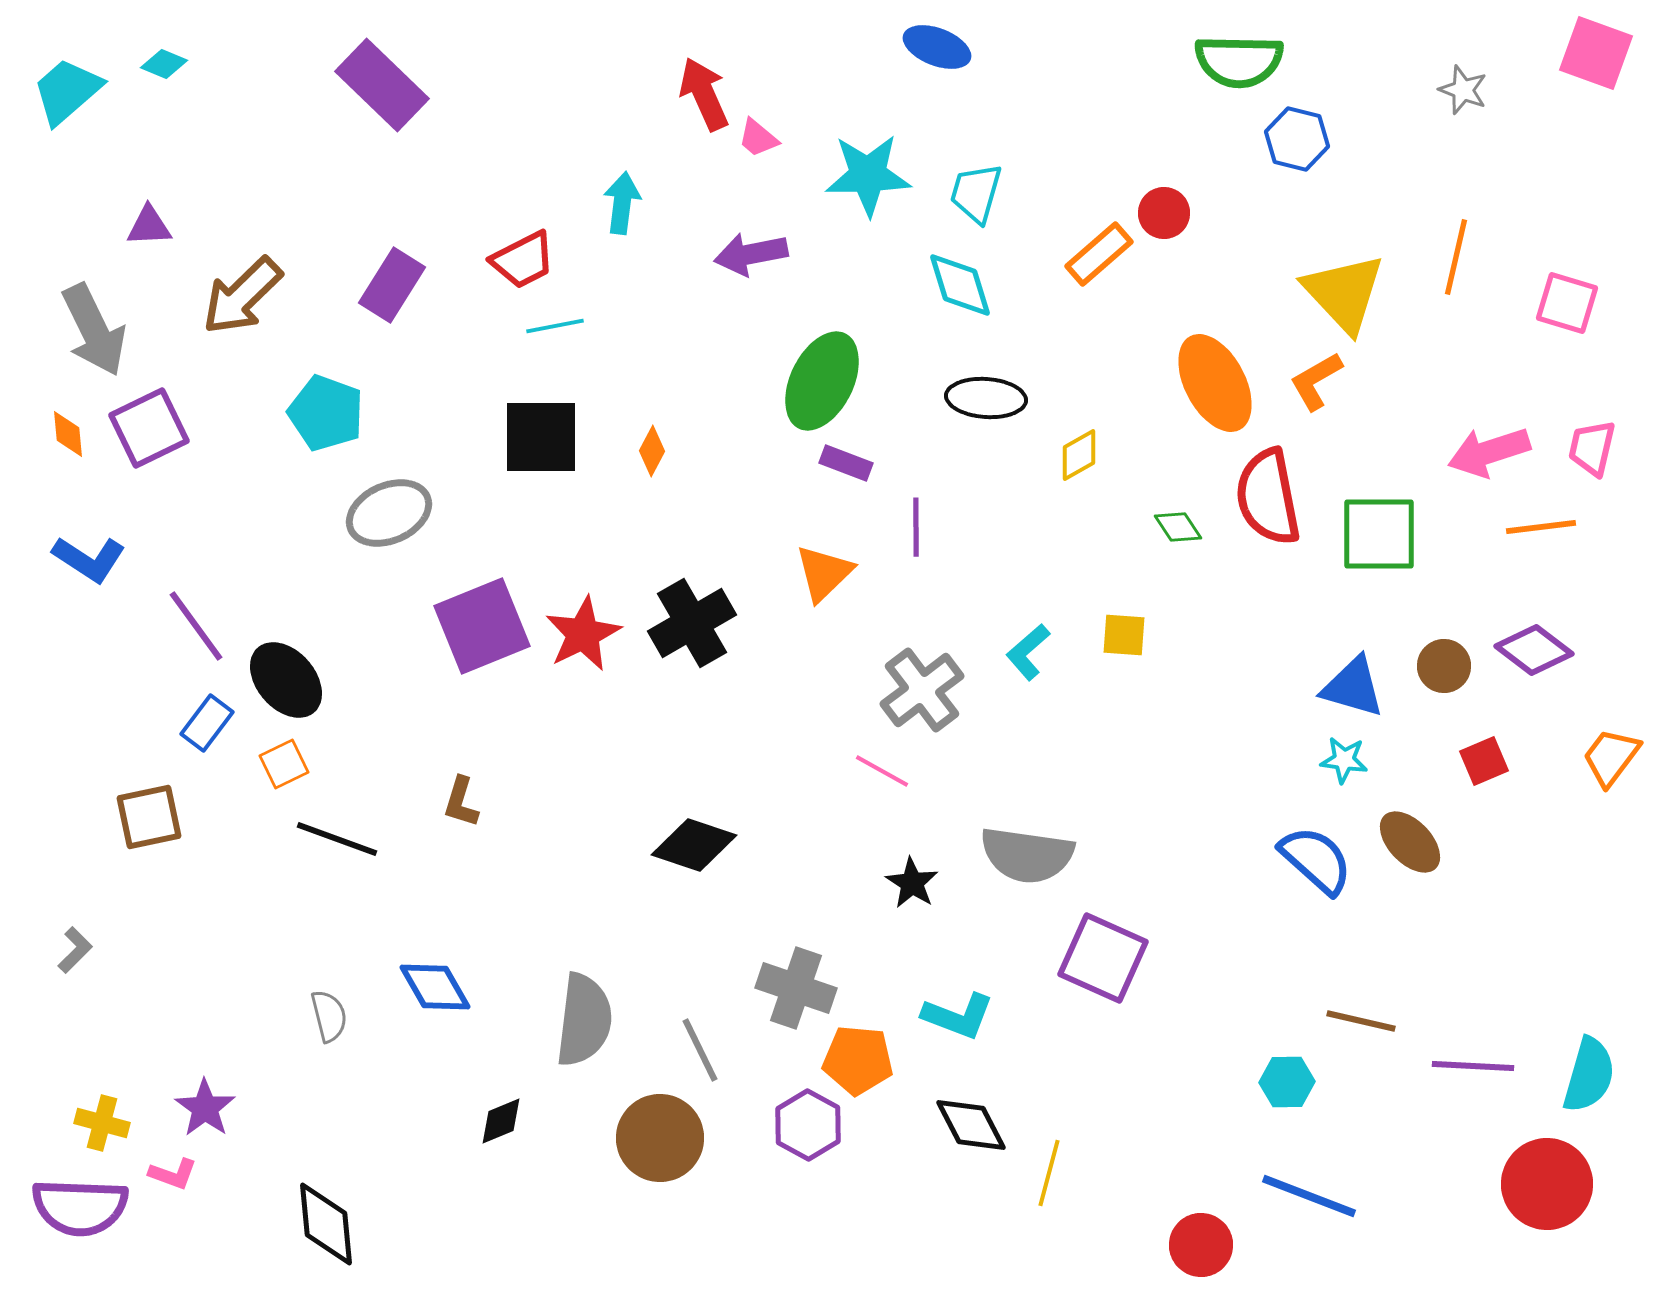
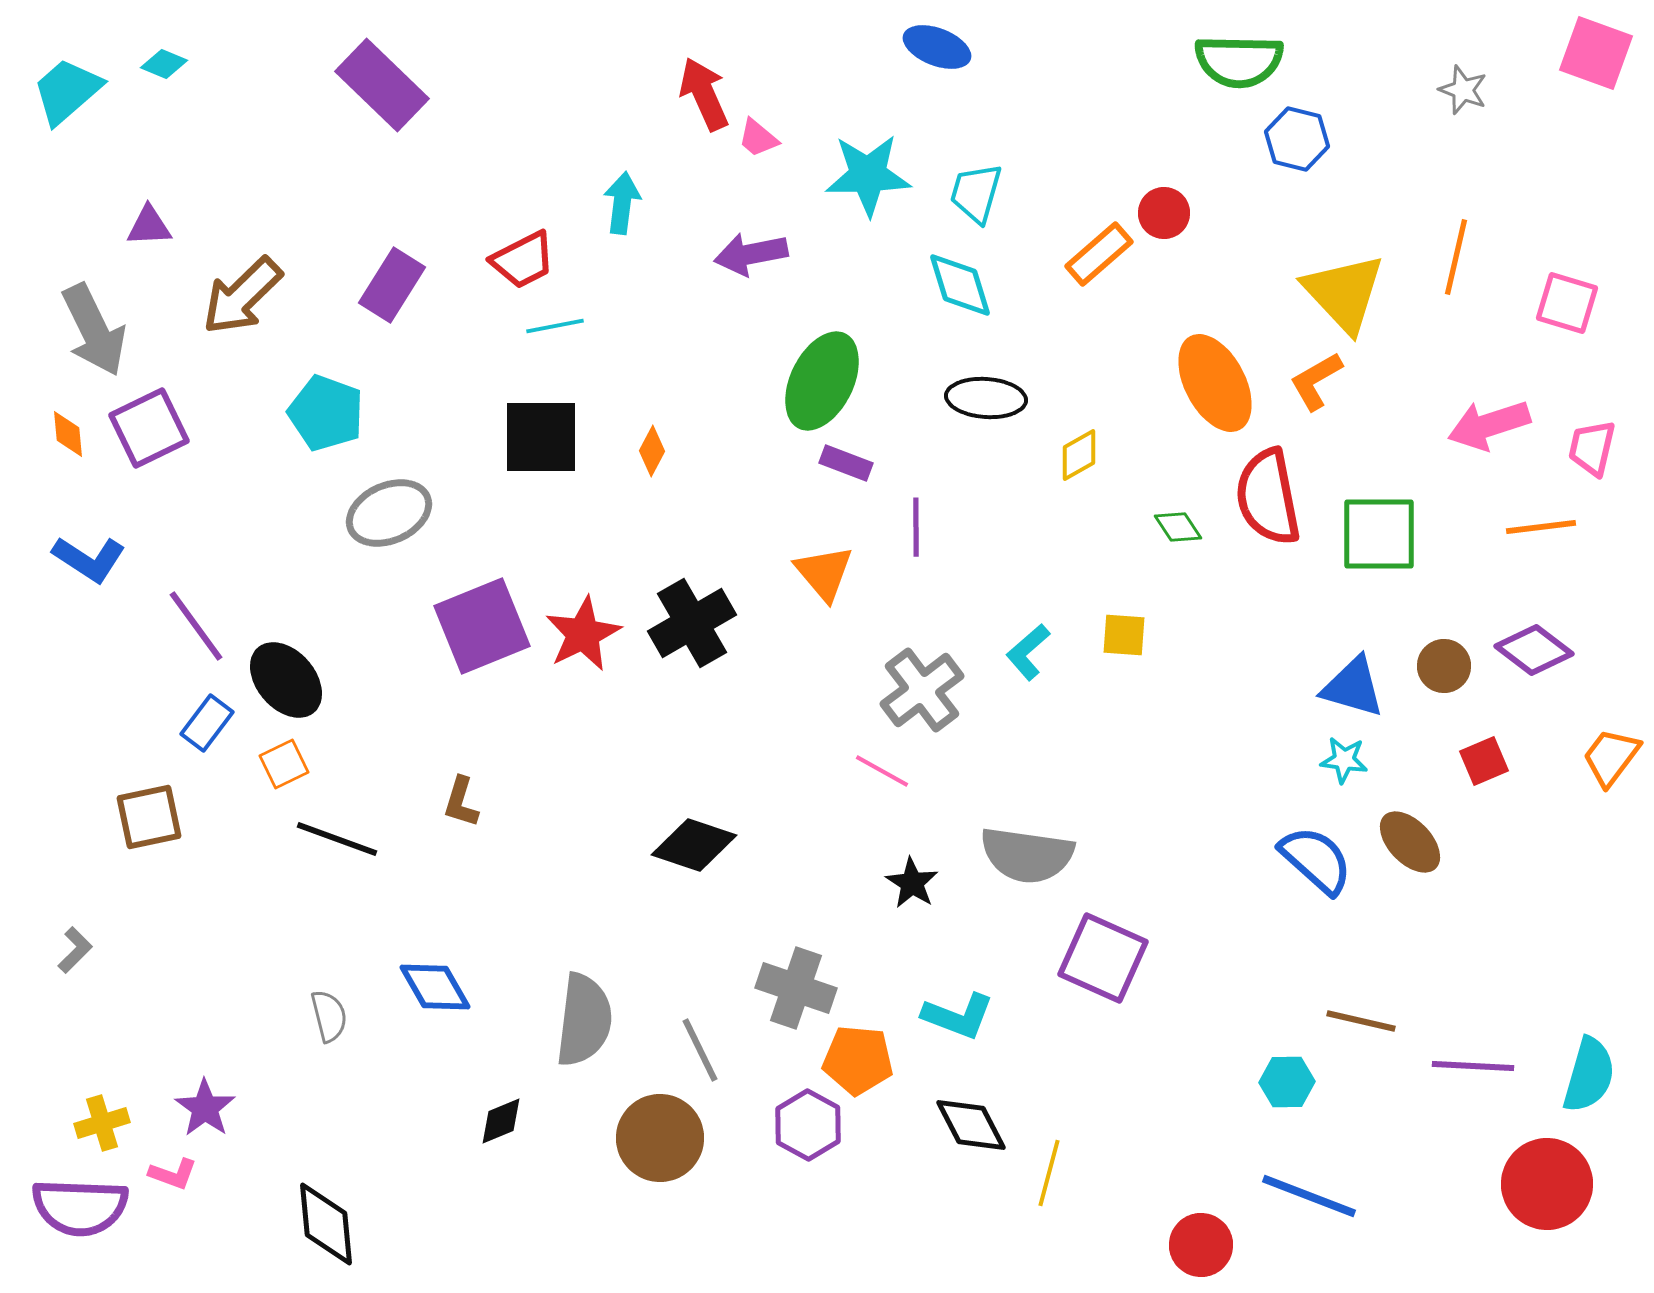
pink arrow at (1489, 452): moved 27 px up
orange triangle at (824, 573): rotated 26 degrees counterclockwise
yellow cross at (102, 1123): rotated 32 degrees counterclockwise
